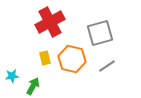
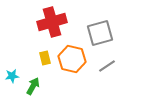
red cross: moved 2 px right; rotated 12 degrees clockwise
